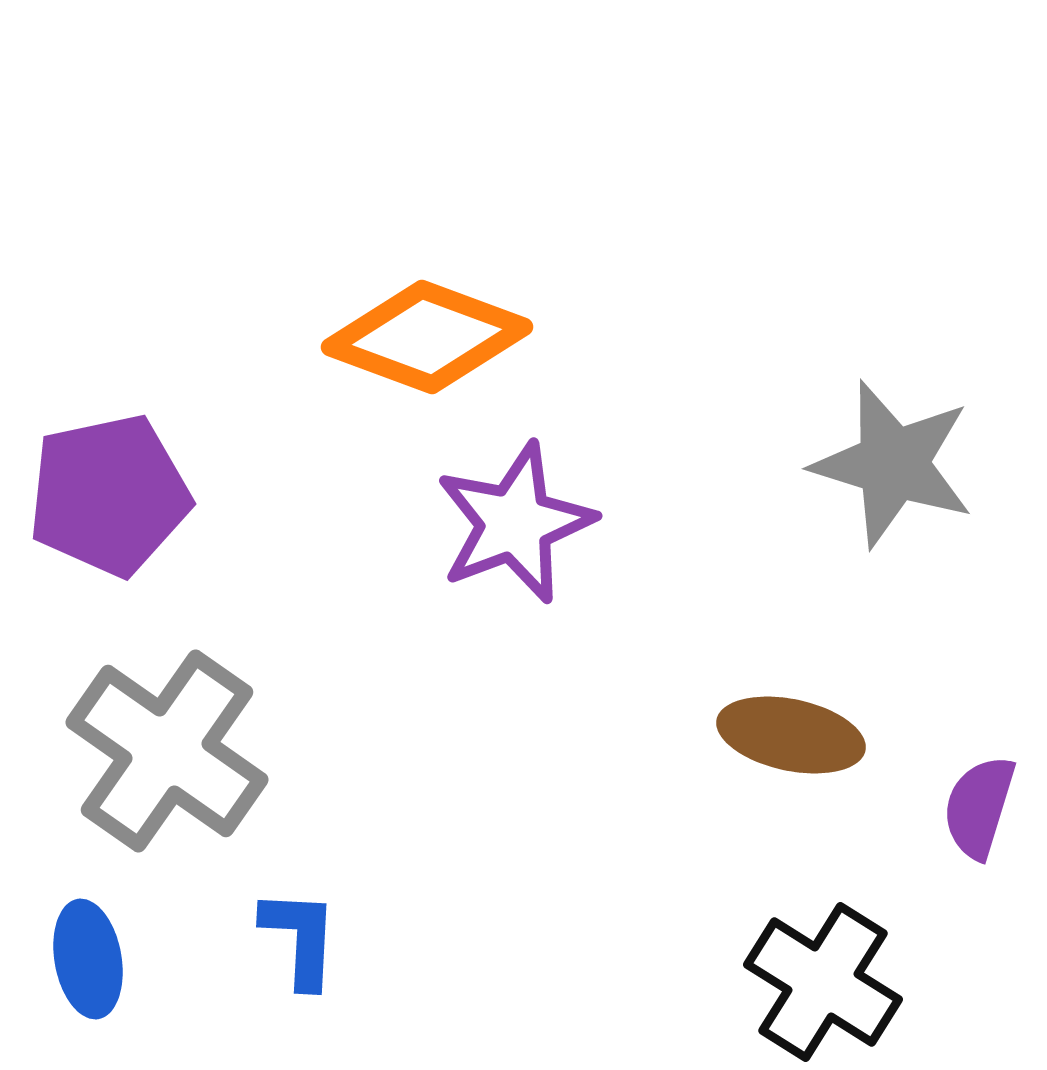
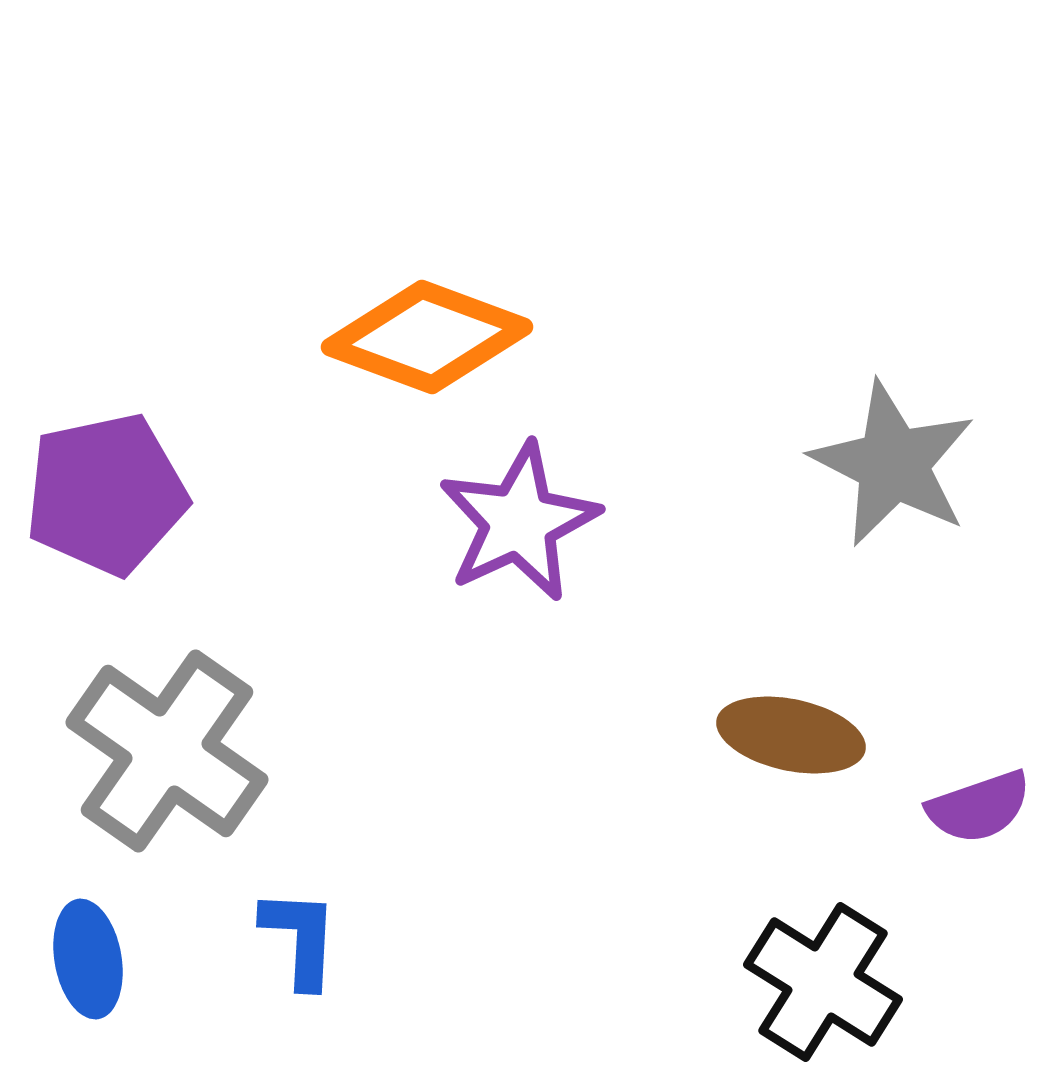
gray star: rotated 10 degrees clockwise
purple pentagon: moved 3 px left, 1 px up
purple star: moved 4 px right, 1 px up; rotated 4 degrees counterclockwise
purple semicircle: rotated 126 degrees counterclockwise
